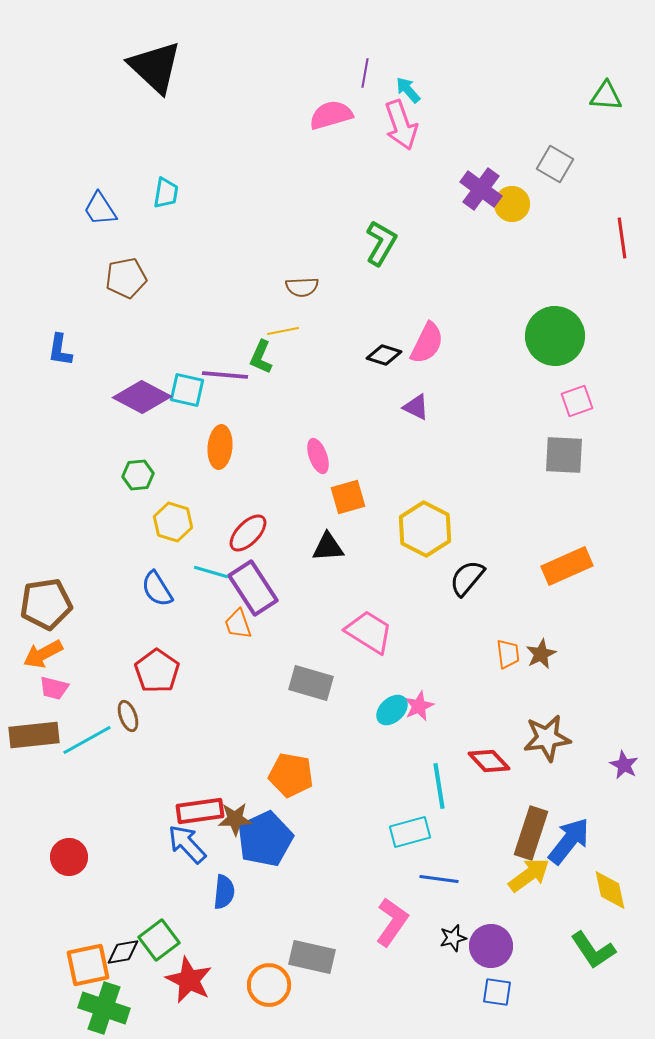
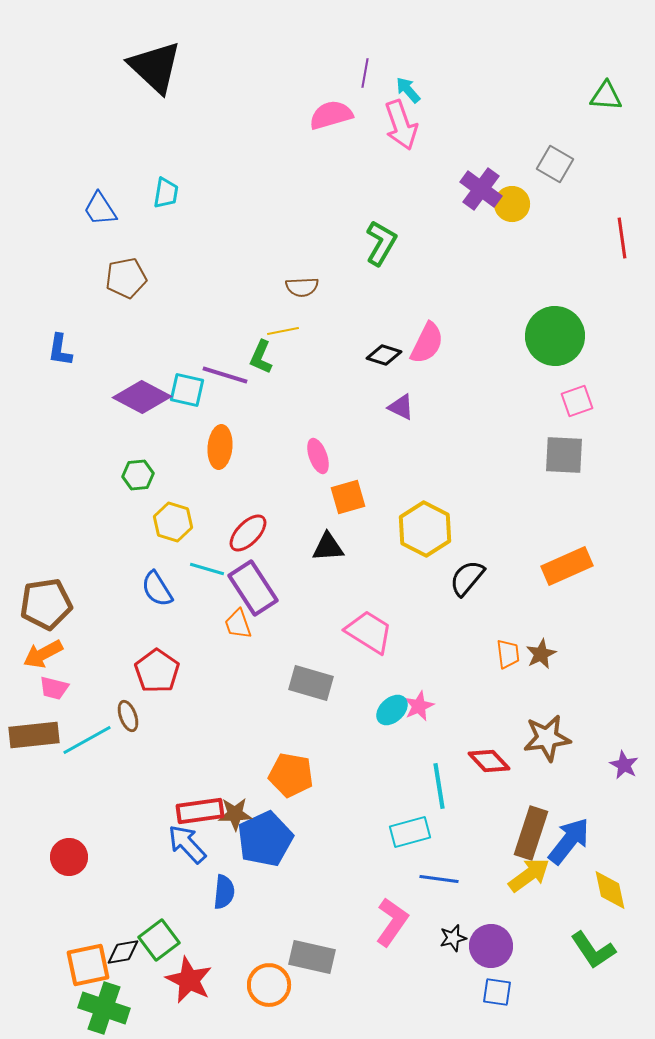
purple line at (225, 375): rotated 12 degrees clockwise
purple triangle at (416, 407): moved 15 px left
cyan line at (211, 572): moved 4 px left, 3 px up
brown star at (235, 819): moved 5 px up
